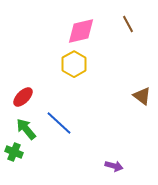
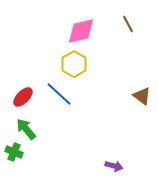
blue line: moved 29 px up
